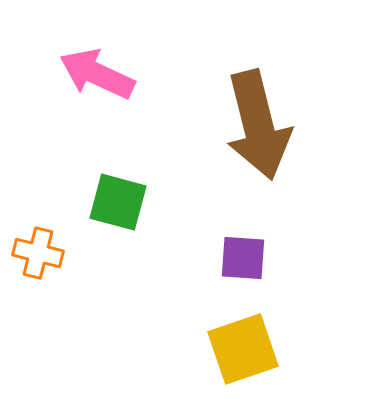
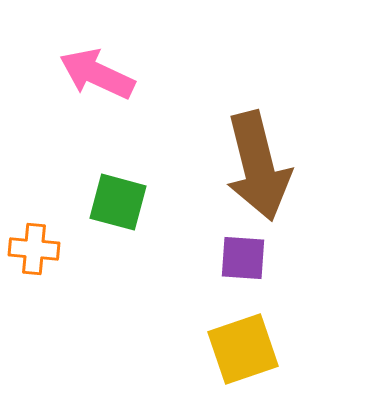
brown arrow: moved 41 px down
orange cross: moved 4 px left, 4 px up; rotated 9 degrees counterclockwise
